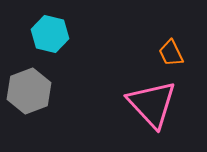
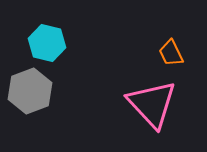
cyan hexagon: moved 3 px left, 9 px down
gray hexagon: moved 1 px right
